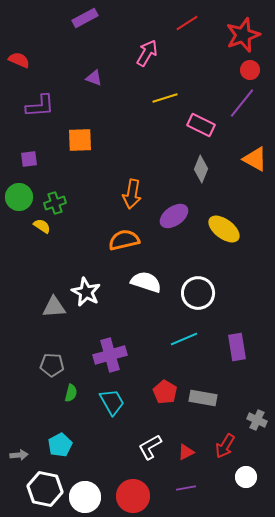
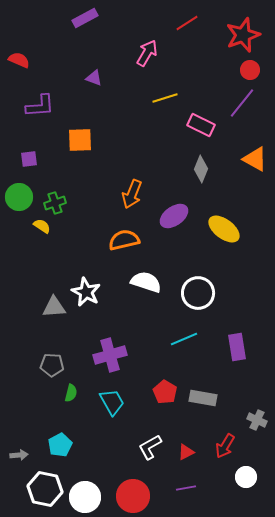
orange arrow at (132, 194): rotated 12 degrees clockwise
